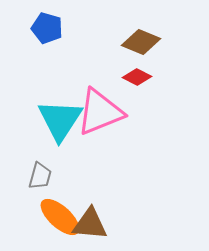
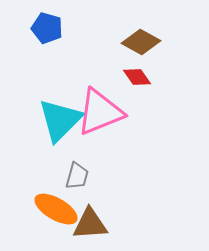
brown diamond: rotated 6 degrees clockwise
red diamond: rotated 28 degrees clockwise
cyan triangle: rotated 12 degrees clockwise
gray trapezoid: moved 37 px right
orange ellipse: moved 4 px left, 8 px up; rotated 12 degrees counterclockwise
brown triangle: rotated 9 degrees counterclockwise
